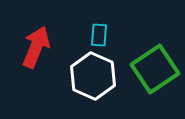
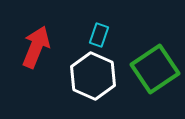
cyan rectangle: rotated 15 degrees clockwise
